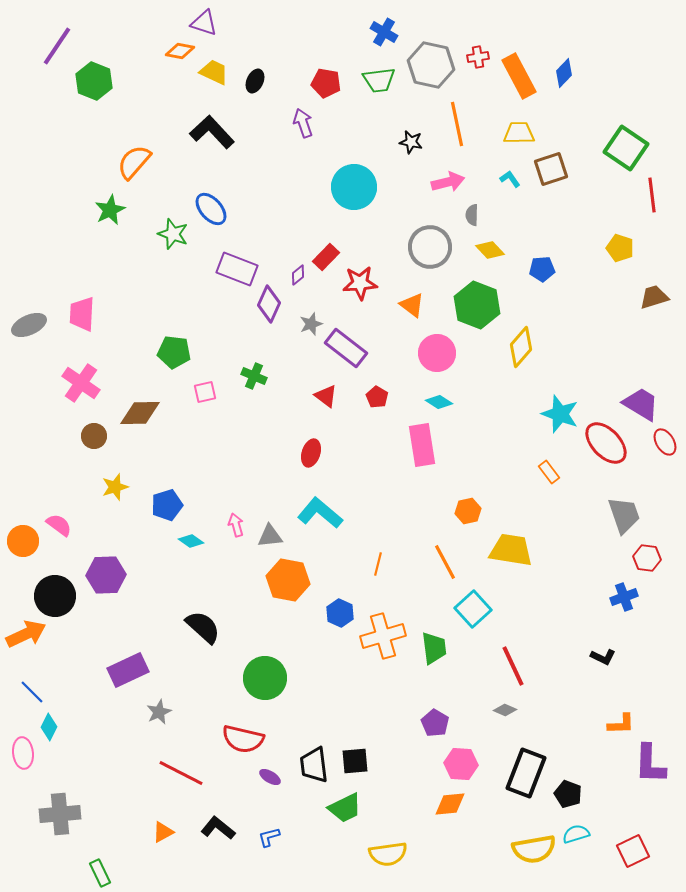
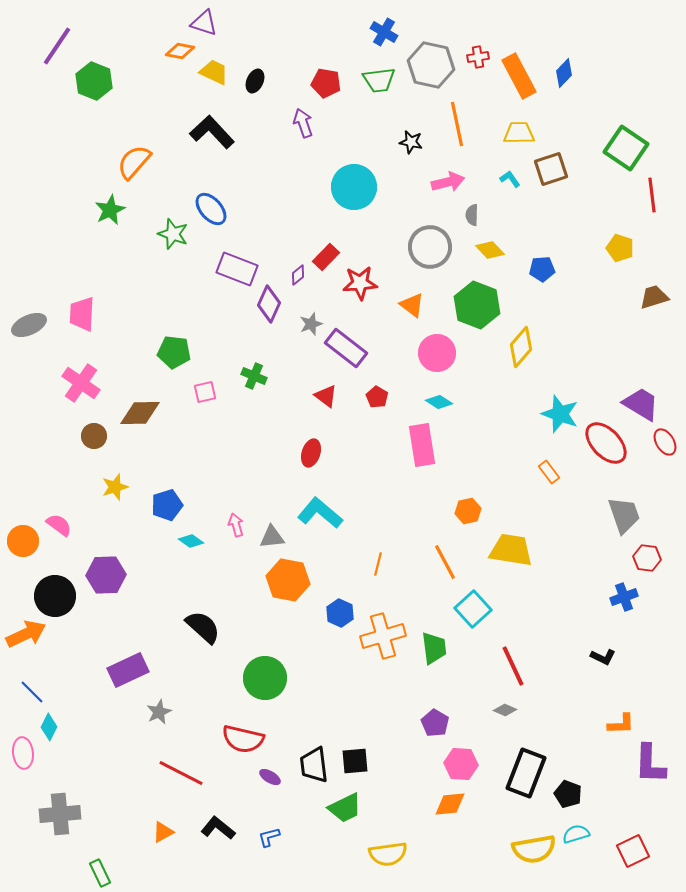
gray triangle at (270, 536): moved 2 px right, 1 px down
